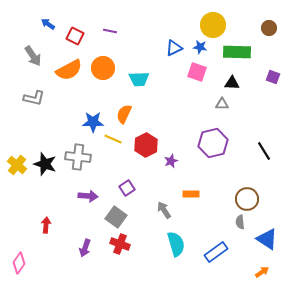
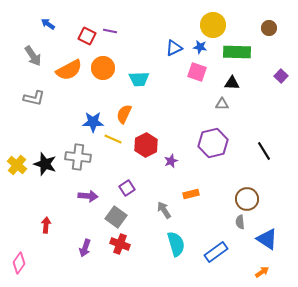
red square at (75, 36): moved 12 px right
purple square at (273, 77): moved 8 px right, 1 px up; rotated 24 degrees clockwise
orange rectangle at (191, 194): rotated 14 degrees counterclockwise
